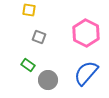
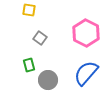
gray square: moved 1 px right, 1 px down; rotated 16 degrees clockwise
green rectangle: moved 1 px right; rotated 40 degrees clockwise
